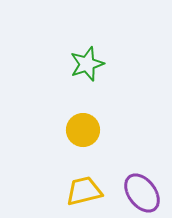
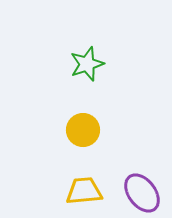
yellow trapezoid: rotated 9 degrees clockwise
